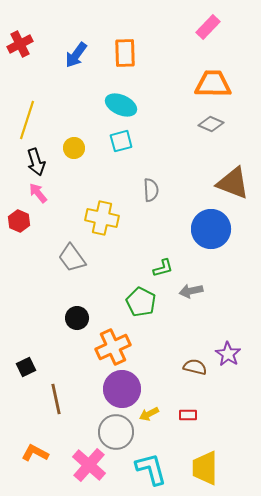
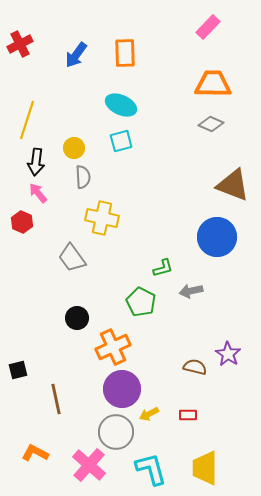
black arrow: rotated 24 degrees clockwise
brown triangle: moved 2 px down
gray semicircle: moved 68 px left, 13 px up
red hexagon: moved 3 px right, 1 px down
blue circle: moved 6 px right, 8 px down
black square: moved 8 px left, 3 px down; rotated 12 degrees clockwise
